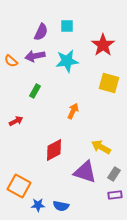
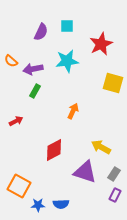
red star: moved 2 px left, 1 px up; rotated 10 degrees clockwise
purple arrow: moved 2 px left, 13 px down
yellow square: moved 4 px right
purple rectangle: rotated 56 degrees counterclockwise
blue semicircle: moved 2 px up; rotated 14 degrees counterclockwise
